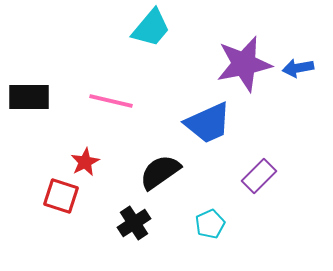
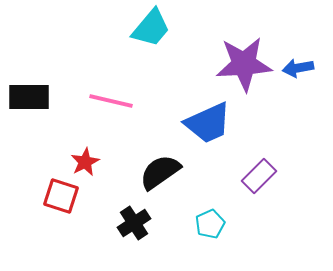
purple star: rotated 8 degrees clockwise
